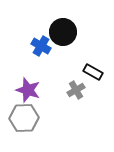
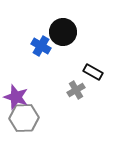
purple star: moved 12 px left, 7 px down
